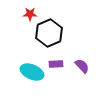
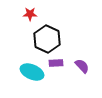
black hexagon: moved 2 px left, 6 px down; rotated 12 degrees counterclockwise
purple rectangle: moved 1 px up
